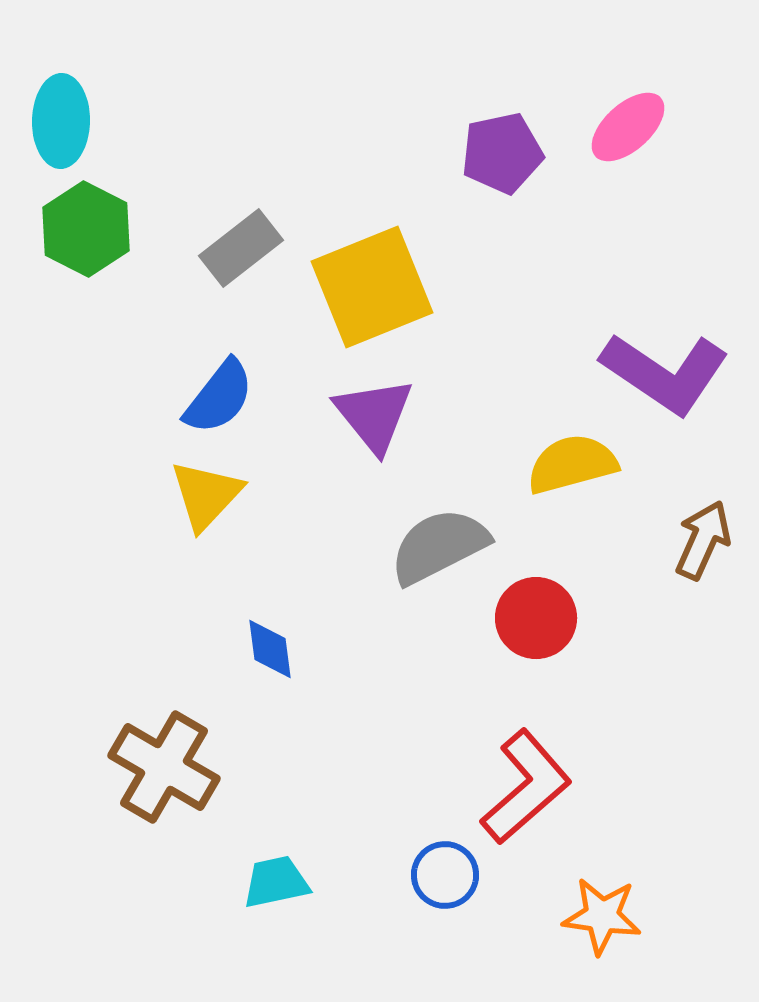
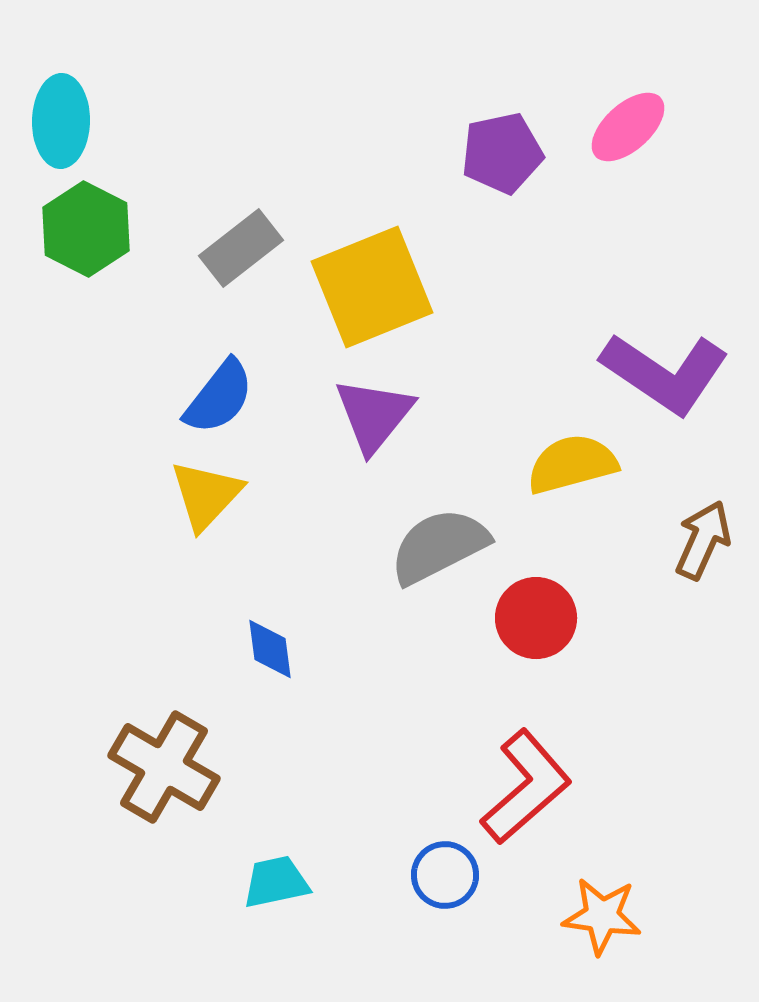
purple triangle: rotated 18 degrees clockwise
